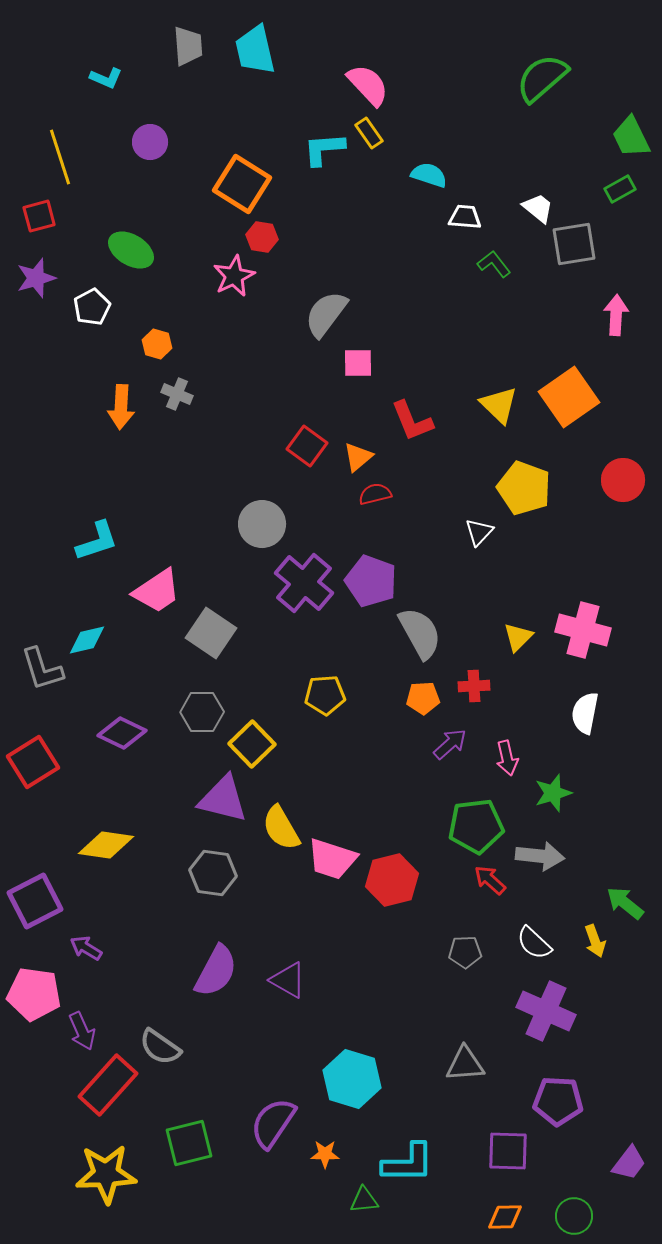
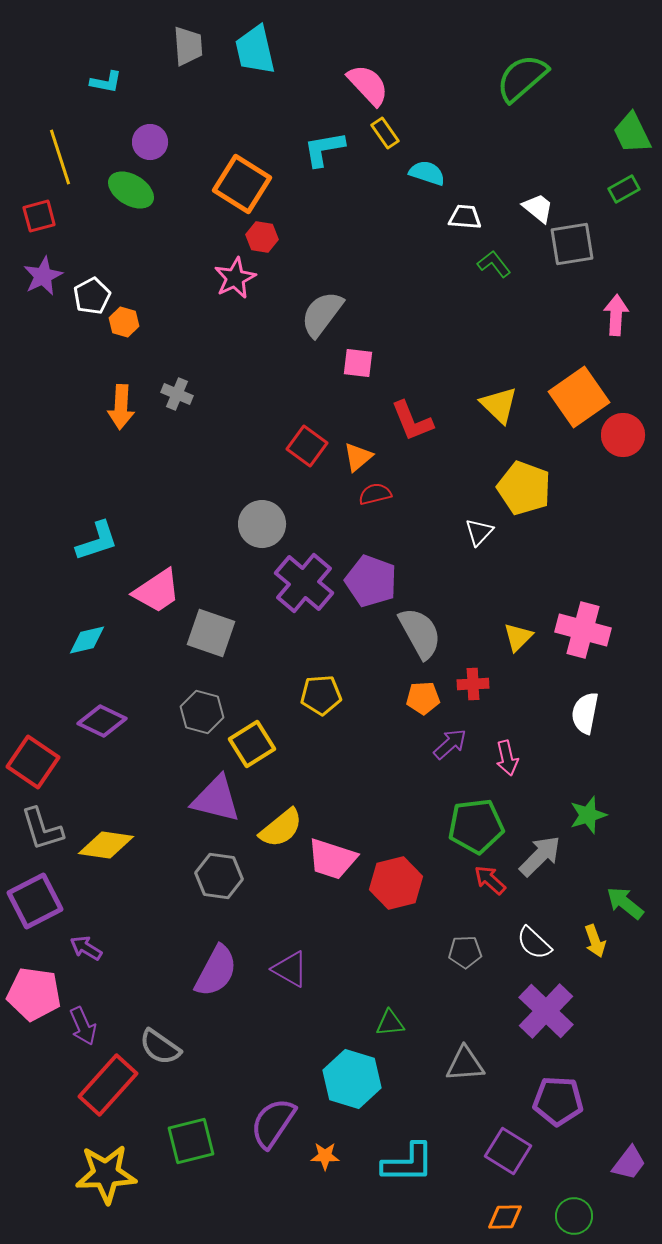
cyan L-shape at (106, 78): moved 4 px down; rotated 12 degrees counterclockwise
green semicircle at (542, 78): moved 20 px left
yellow rectangle at (369, 133): moved 16 px right
green trapezoid at (631, 137): moved 1 px right, 4 px up
cyan L-shape at (324, 149): rotated 6 degrees counterclockwise
cyan semicircle at (429, 175): moved 2 px left, 2 px up
green rectangle at (620, 189): moved 4 px right
gray square at (574, 244): moved 2 px left
green ellipse at (131, 250): moved 60 px up
pink star at (234, 276): moved 1 px right, 2 px down
purple star at (36, 278): moved 7 px right, 2 px up; rotated 9 degrees counterclockwise
white pentagon at (92, 307): moved 11 px up
gray semicircle at (326, 314): moved 4 px left
orange hexagon at (157, 344): moved 33 px left, 22 px up
pink square at (358, 363): rotated 8 degrees clockwise
orange square at (569, 397): moved 10 px right
red circle at (623, 480): moved 45 px up
gray square at (211, 633): rotated 15 degrees counterclockwise
gray L-shape at (42, 669): moved 160 px down
red cross at (474, 686): moved 1 px left, 2 px up
yellow pentagon at (325, 695): moved 4 px left
gray hexagon at (202, 712): rotated 15 degrees clockwise
purple diamond at (122, 733): moved 20 px left, 12 px up
yellow square at (252, 744): rotated 12 degrees clockwise
red square at (33, 762): rotated 24 degrees counterclockwise
green star at (553, 793): moved 35 px right, 22 px down
purple triangle at (223, 799): moved 7 px left
yellow semicircle at (281, 828): rotated 99 degrees counterclockwise
gray arrow at (540, 856): rotated 51 degrees counterclockwise
gray hexagon at (213, 873): moved 6 px right, 3 px down
red hexagon at (392, 880): moved 4 px right, 3 px down
purple triangle at (288, 980): moved 2 px right, 11 px up
purple cross at (546, 1011): rotated 20 degrees clockwise
purple arrow at (82, 1031): moved 1 px right, 5 px up
green square at (189, 1143): moved 2 px right, 2 px up
purple square at (508, 1151): rotated 30 degrees clockwise
orange star at (325, 1154): moved 2 px down
green triangle at (364, 1200): moved 26 px right, 177 px up
